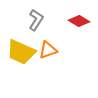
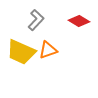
gray L-shape: rotated 10 degrees clockwise
